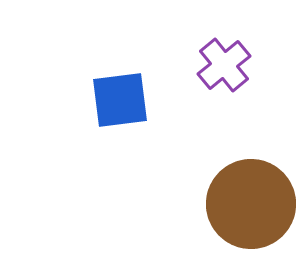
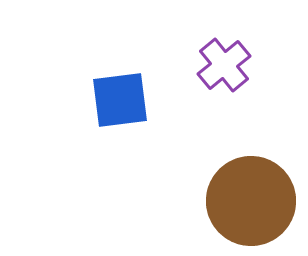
brown circle: moved 3 px up
